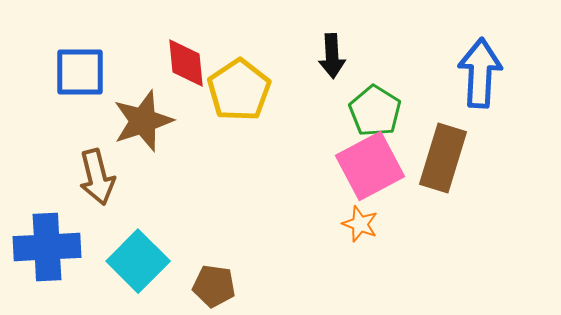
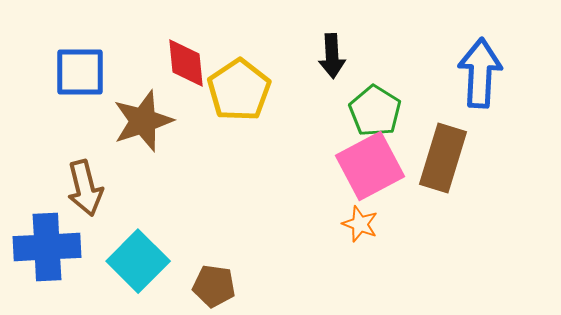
brown arrow: moved 12 px left, 11 px down
